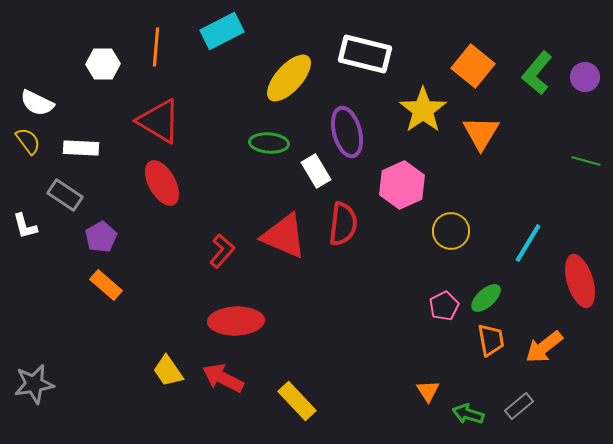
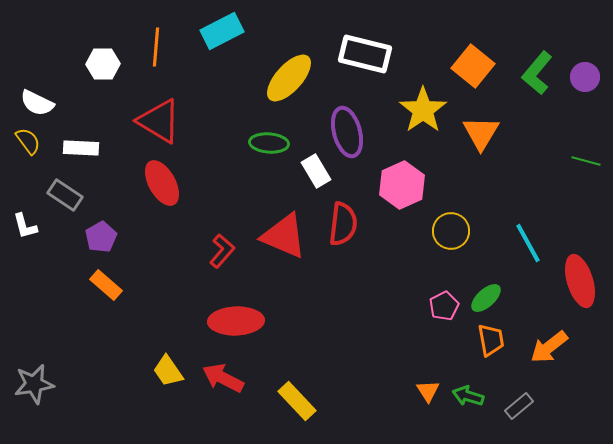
cyan line at (528, 243): rotated 60 degrees counterclockwise
orange arrow at (544, 347): moved 5 px right
green arrow at (468, 414): moved 18 px up
